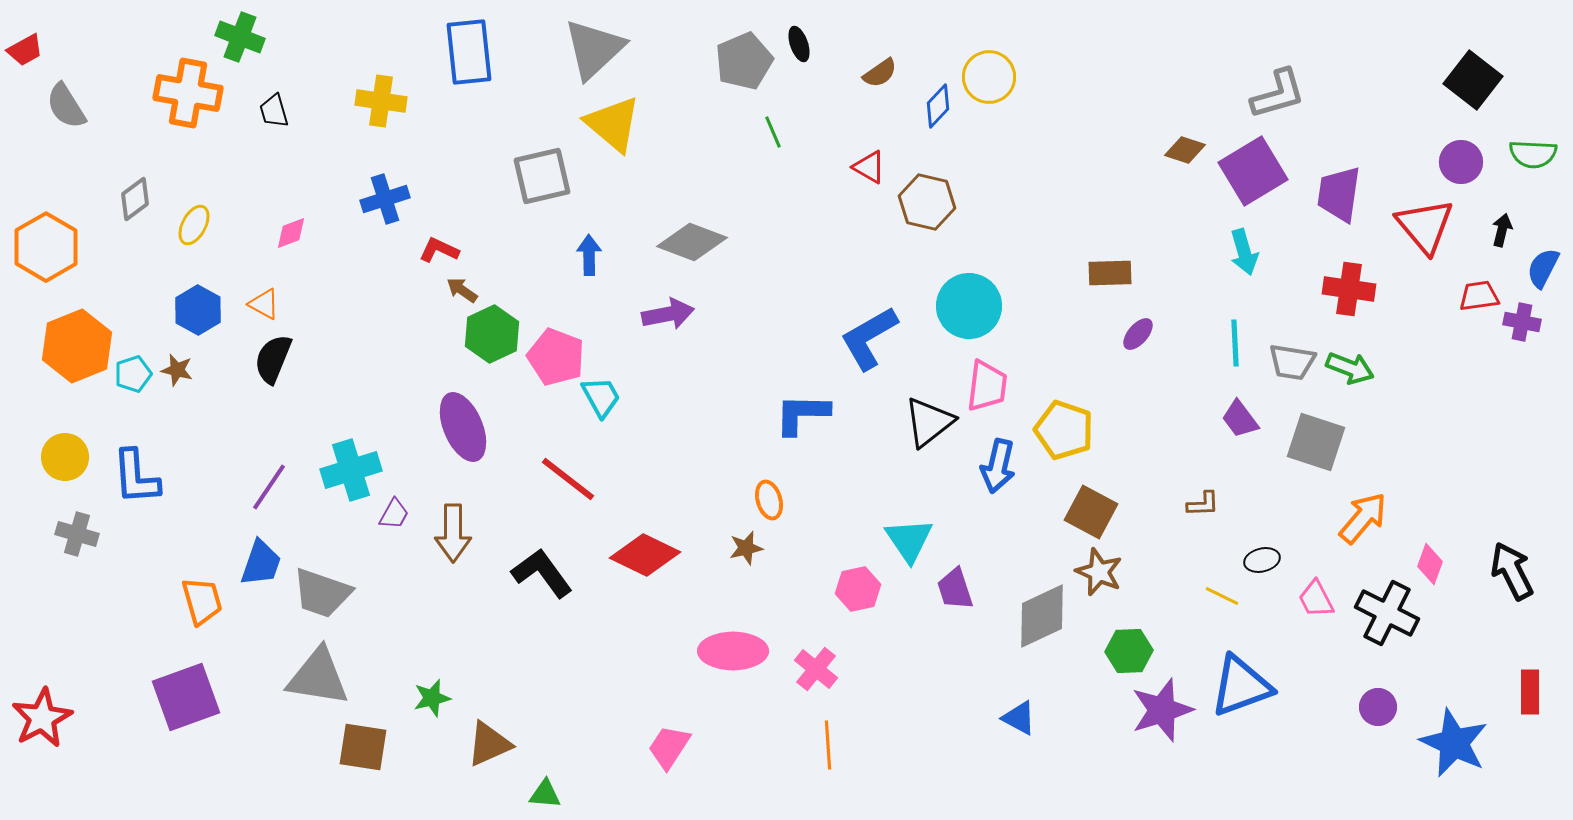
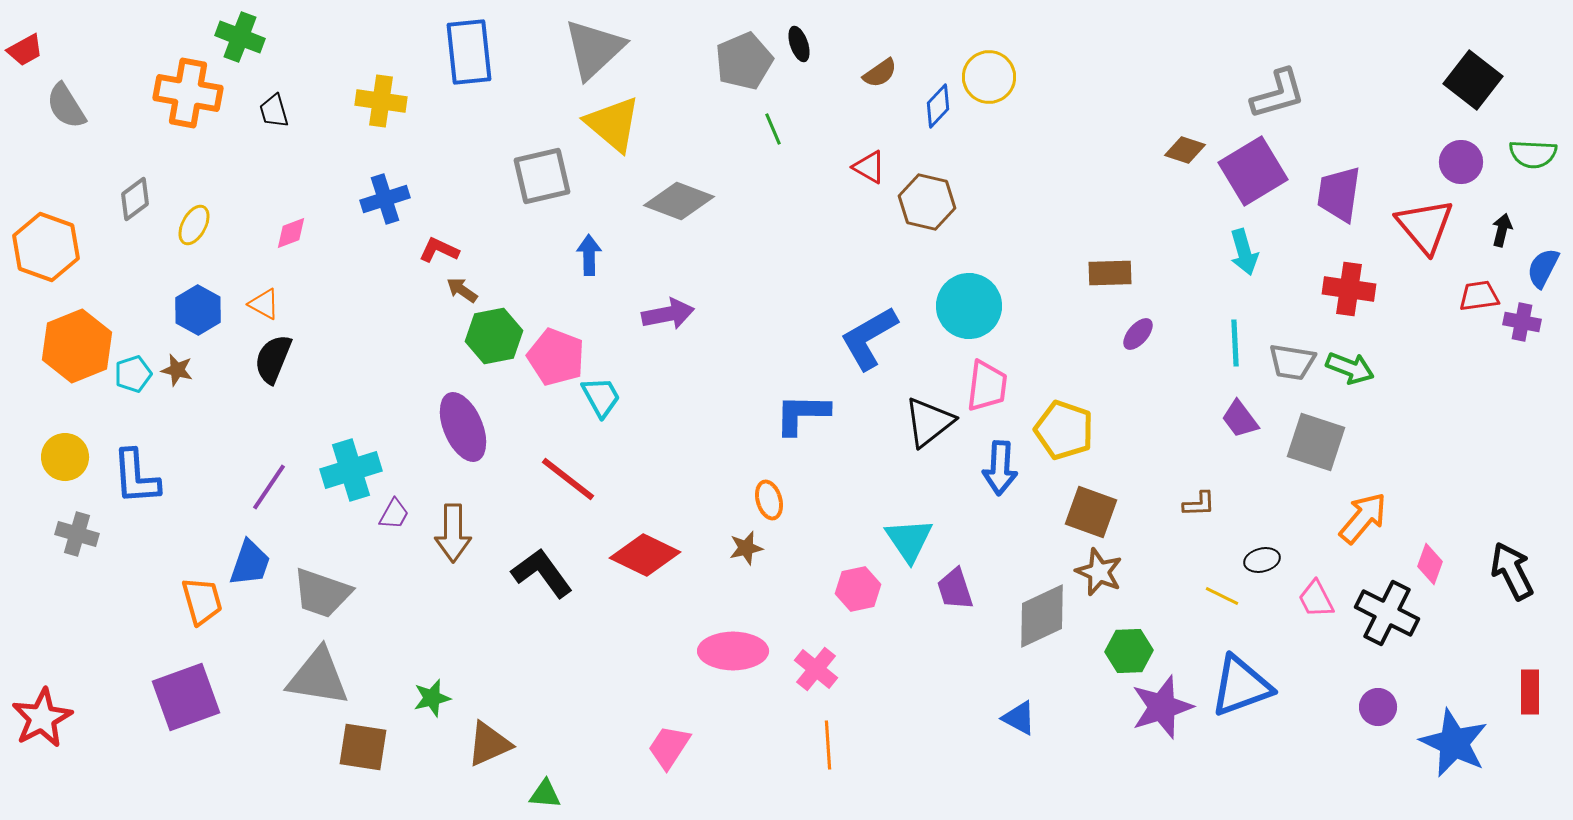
green line at (773, 132): moved 3 px up
gray diamond at (692, 242): moved 13 px left, 41 px up
orange hexagon at (46, 247): rotated 10 degrees counterclockwise
green hexagon at (492, 334): moved 2 px right, 2 px down; rotated 14 degrees clockwise
blue arrow at (998, 466): moved 2 px right, 2 px down; rotated 10 degrees counterclockwise
brown L-shape at (1203, 504): moved 4 px left
brown square at (1091, 512): rotated 8 degrees counterclockwise
blue trapezoid at (261, 563): moved 11 px left
purple star at (1162, 710): moved 3 px up
